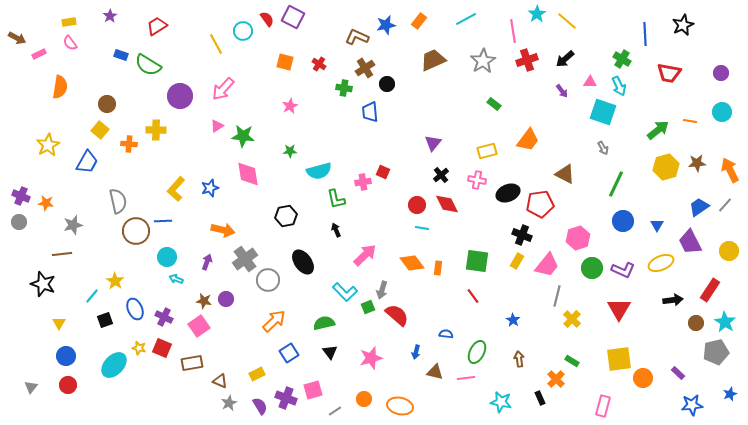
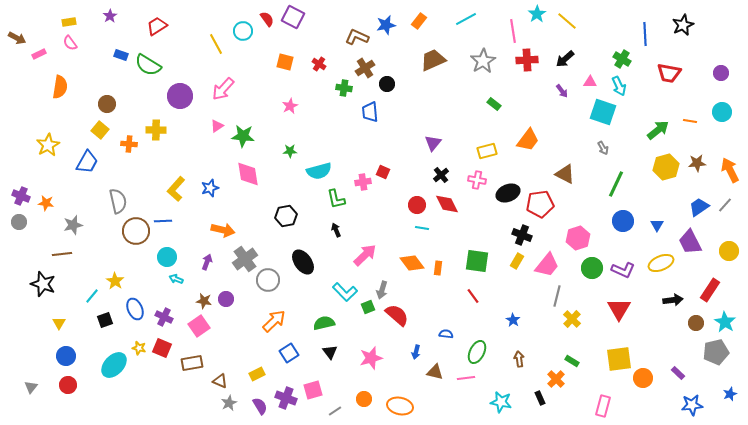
red cross at (527, 60): rotated 15 degrees clockwise
